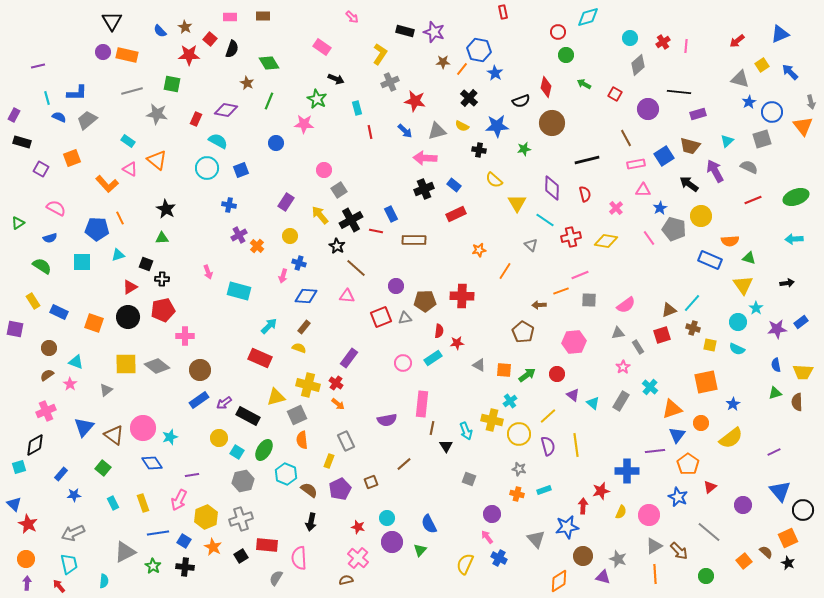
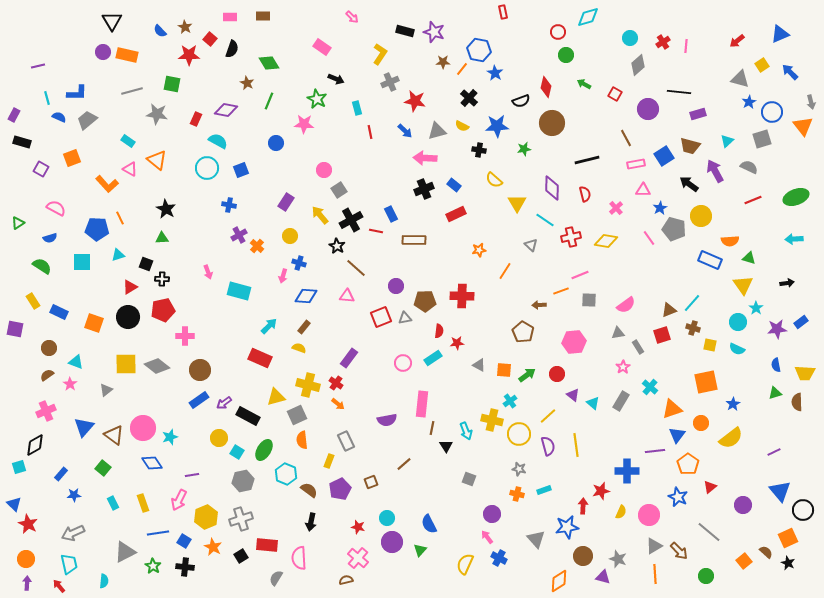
yellow trapezoid at (803, 372): moved 2 px right, 1 px down
